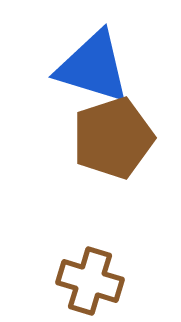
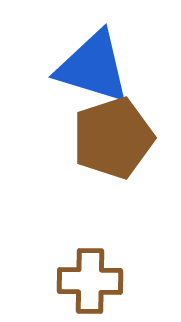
brown cross: rotated 16 degrees counterclockwise
